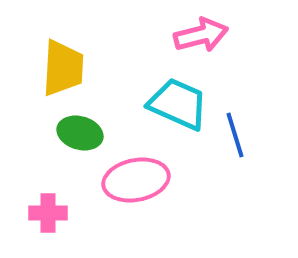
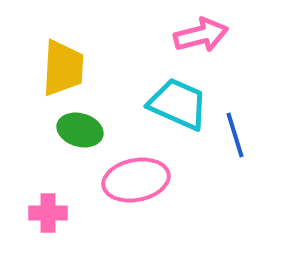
green ellipse: moved 3 px up
